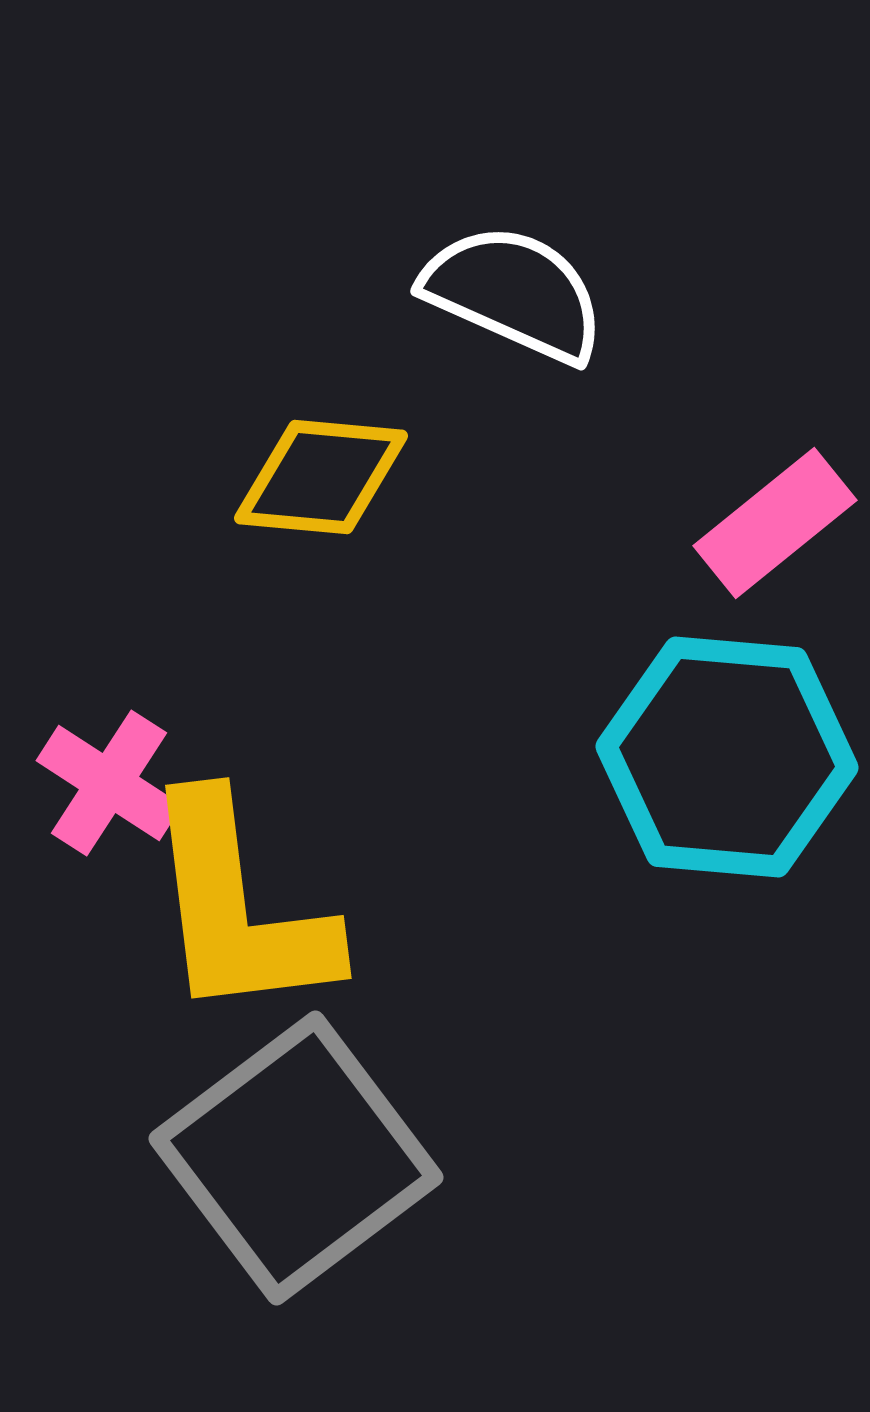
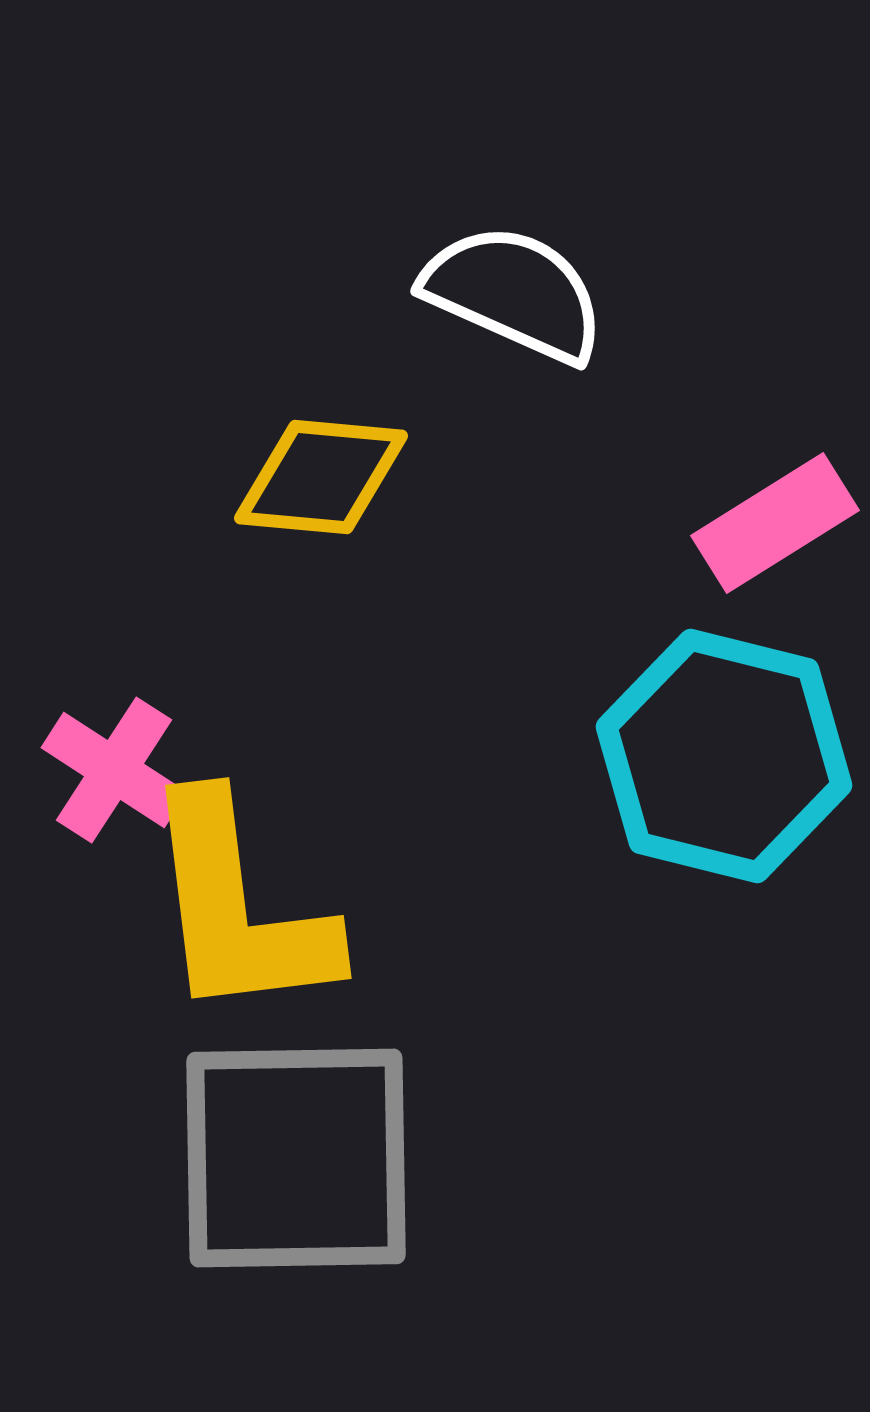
pink rectangle: rotated 7 degrees clockwise
cyan hexagon: moved 3 px left, 1 px up; rotated 9 degrees clockwise
pink cross: moved 5 px right, 13 px up
gray square: rotated 36 degrees clockwise
